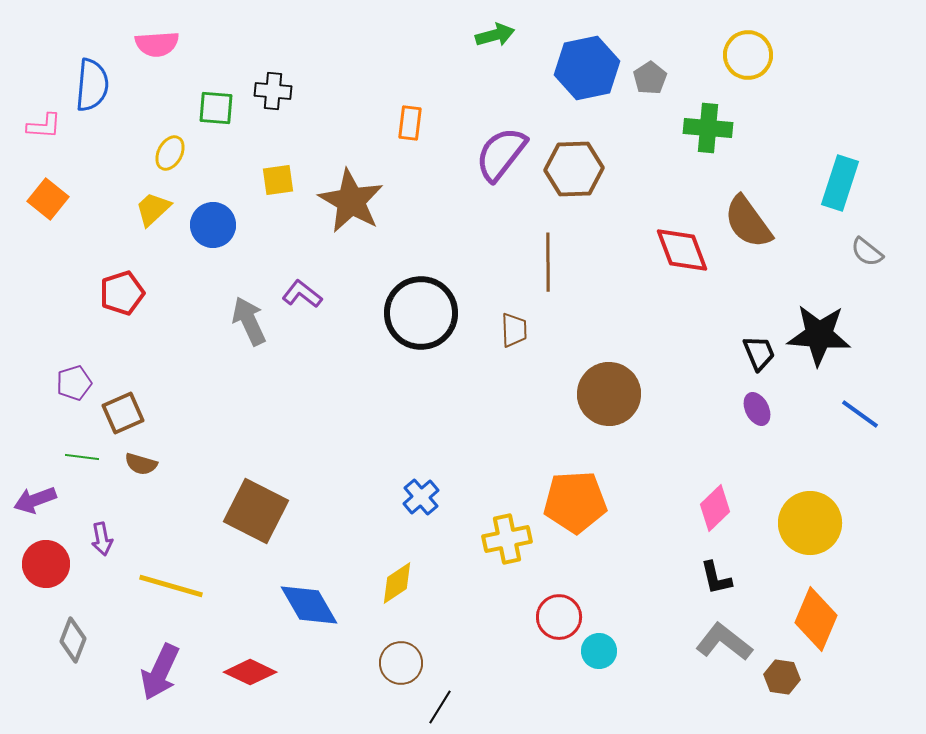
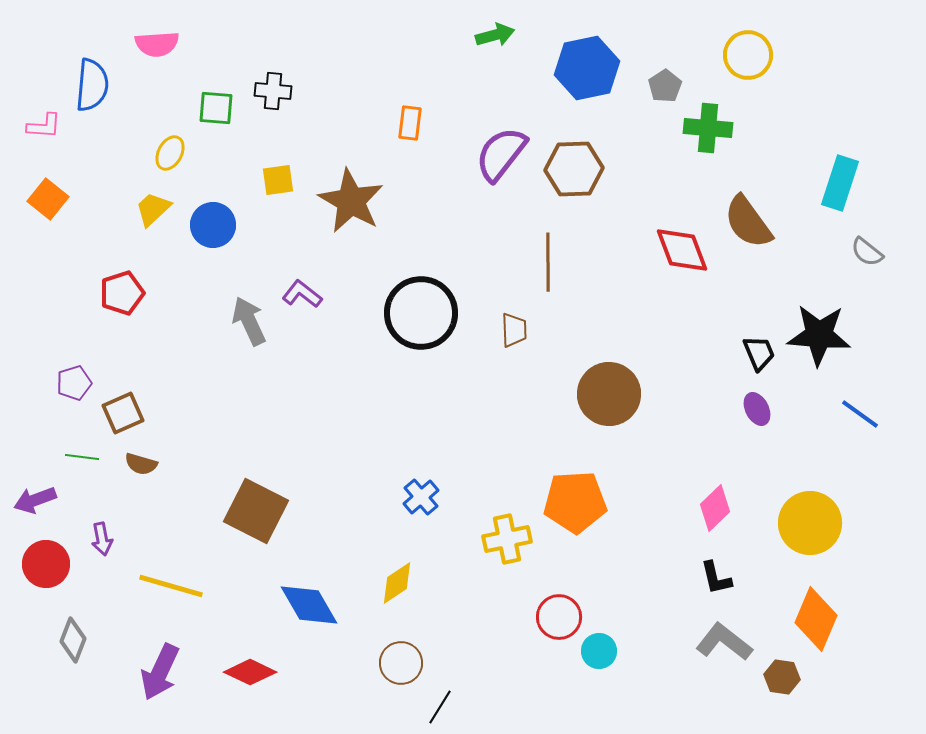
gray pentagon at (650, 78): moved 15 px right, 8 px down
